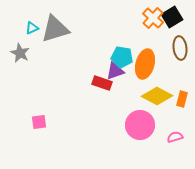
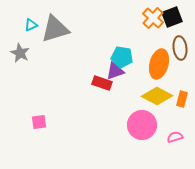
black square: rotated 10 degrees clockwise
cyan triangle: moved 1 px left, 3 px up
orange ellipse: moved 14 px right
pink circle: moved 2 px right
